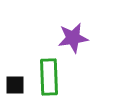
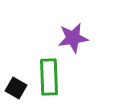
black square: moved 1 px right, 3 px down; rotated 30 degrees clockwise
